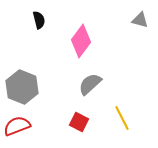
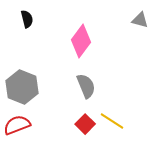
black semicircle: moved 12 px left, 1 px up
gray semicircle: moved 4 px left, 2 px down; rotated 110 degrees clockwise
yellow line: moved 10 px left, 3 px down; rotated 30 degrees counterclockwise
red square: moved 6 px right, 2 px down; rotated 18 degrees clockwise
red semicircle: moved 1 px up
